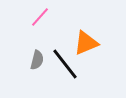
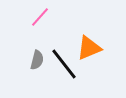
orange triangle: moved 3 px right, 5 px down
black line: moved 1 px left
